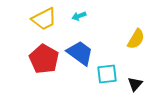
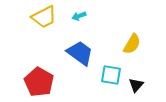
yellow trapezoid: moved 2 px up
yellow semicircle: moved 4 px left, 5 px down
red pentagon: moved 5 px left, 23 px down
cyan square: moved 4 px right, 1 px down; rotated 15 degrees clockwise
black triangle: moved 1 px right, 1 px down
